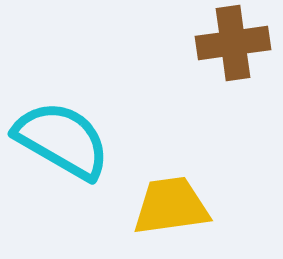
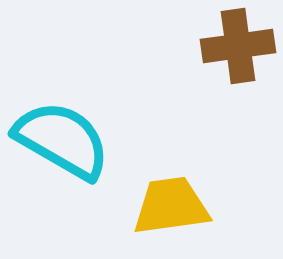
brown cross: moved 5 px right, 3 px down
